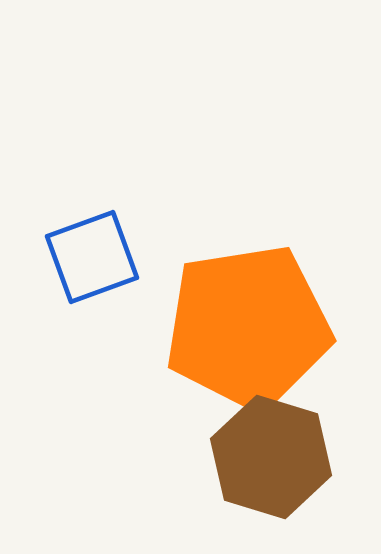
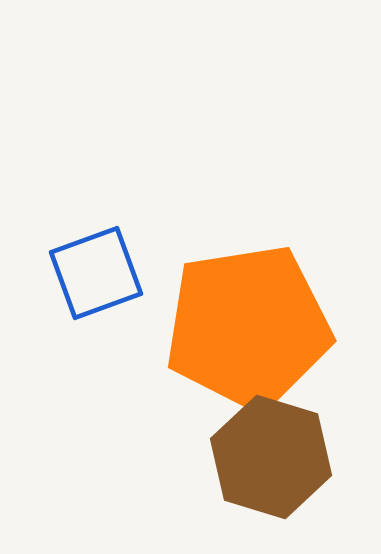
blue square: moved 4 px right, 16 px down
